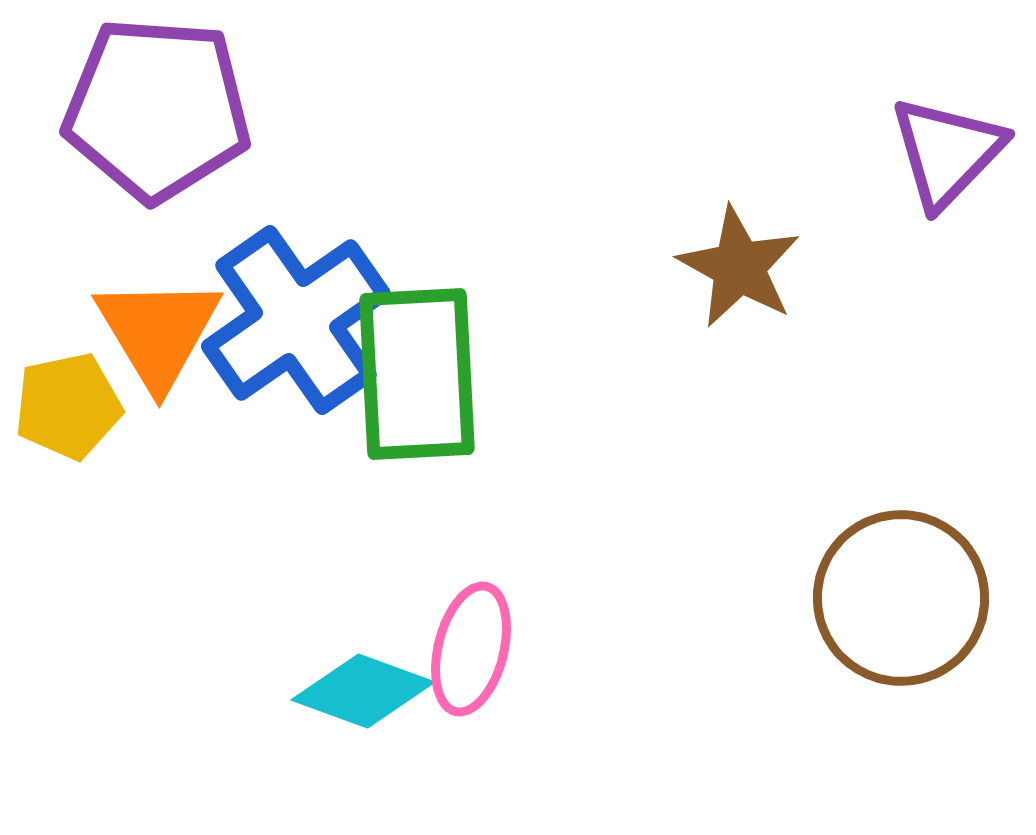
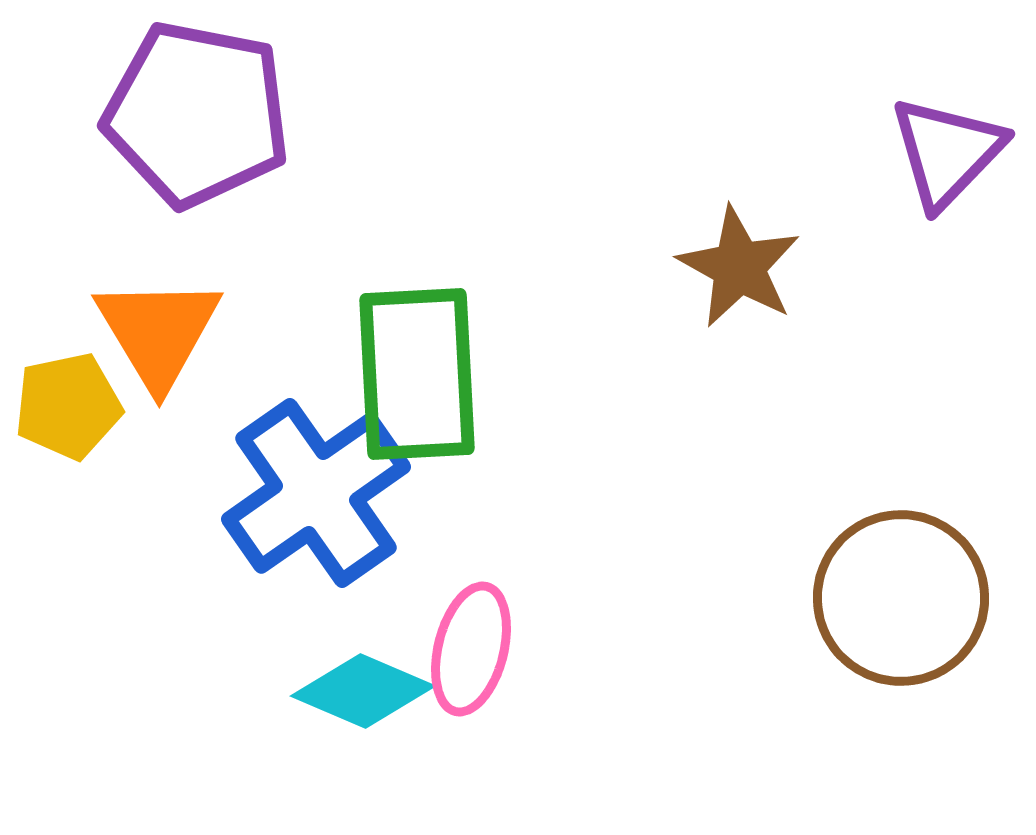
purple pentagon: moved 40 px right, 5 px down; rotated 7 degrees clockwise
blue cross: moved 20 px right, 173 px down
cyan diamond: rotated 3 degrees clockwise
